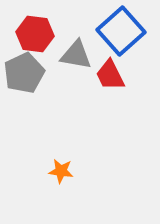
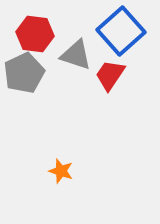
gray triangle: rotated 8 degrees clockwise
red trapezoid: rotated 60 degrees clockwise
orange star: rotated 10 degrees clockwise
